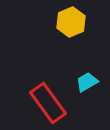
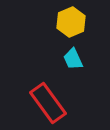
cyan trapezoid: moved 14 px left, 23 px up; rotated 85 degrees counterclockwise
